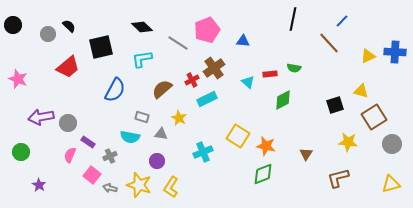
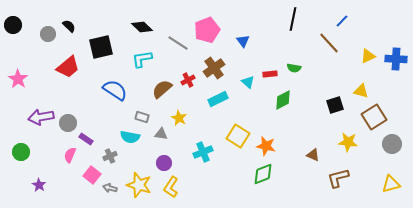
blue triangle at (243, 41): rotated 48 degrees clockwise
blue cross at (395, 52): moved 1 px right, 7 px down
pink star at (18, 79): rotated 12 degrees clockwise
red cross at (192, 80): moved 4 px left
blue semicircle at (115, 90): rotated 85 degrees counterclockwise
cyan rectangle at (207, 99): moved 11 px right
purple rectangle at (88, 142): moved 2 px left, 3 px up
brown triangle at (306, 154): moved 7 px right, 1 px down; rotated 40 degrees counterclockwise
purple circle at (157, 161): moved 7 px right, 2 px down
